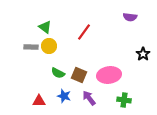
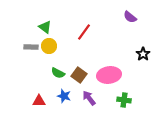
purple semicircle: rotated 32 degrees clockwise
brown square: rotated 14 degrees clockwise
